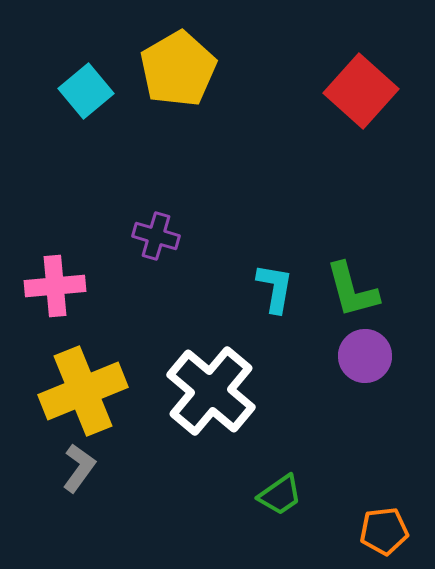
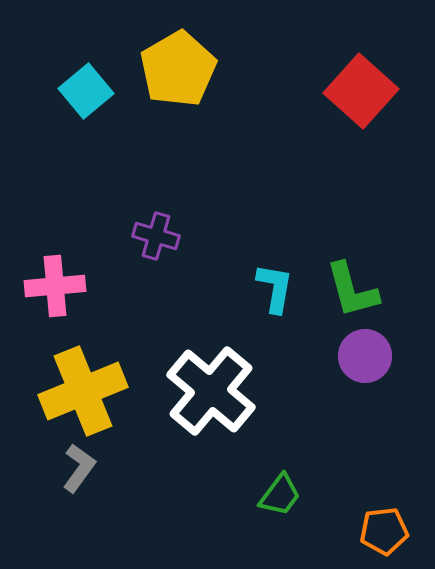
green trapezoid: rotated 18 degrees counterclockwise
